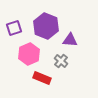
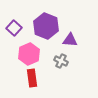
purple square: rotated 28 degrees counterclockwise
gray cross: rotated 16 degrees counterclockwise
red rectangle: moved 10 px left; rotated 60 degrees clockwise
